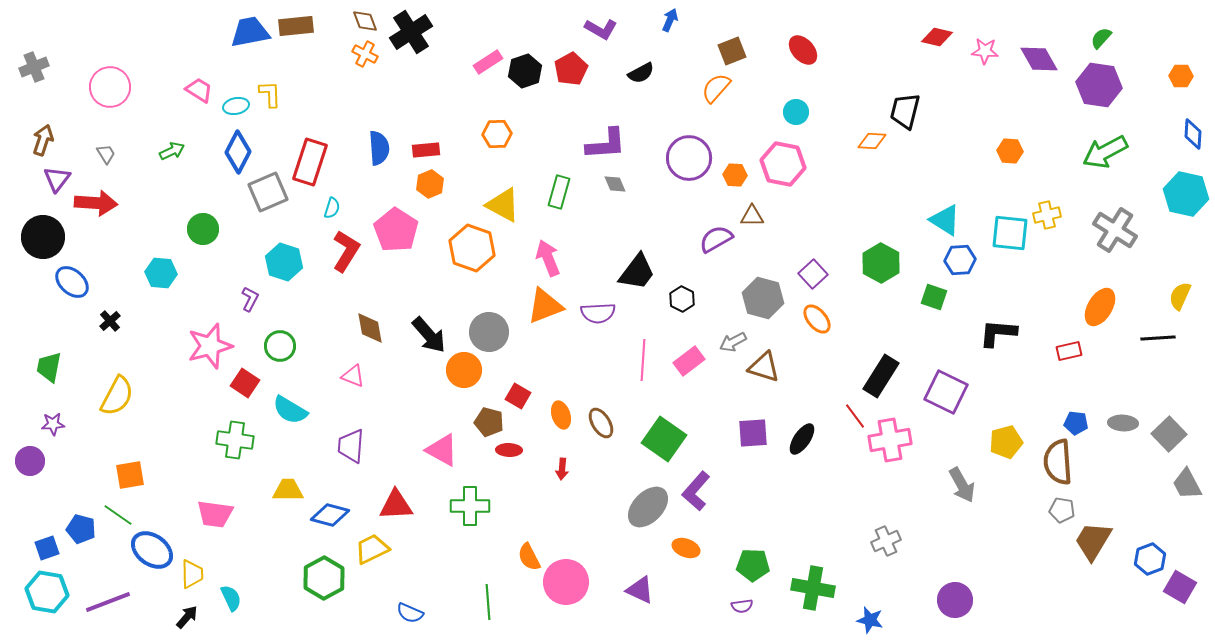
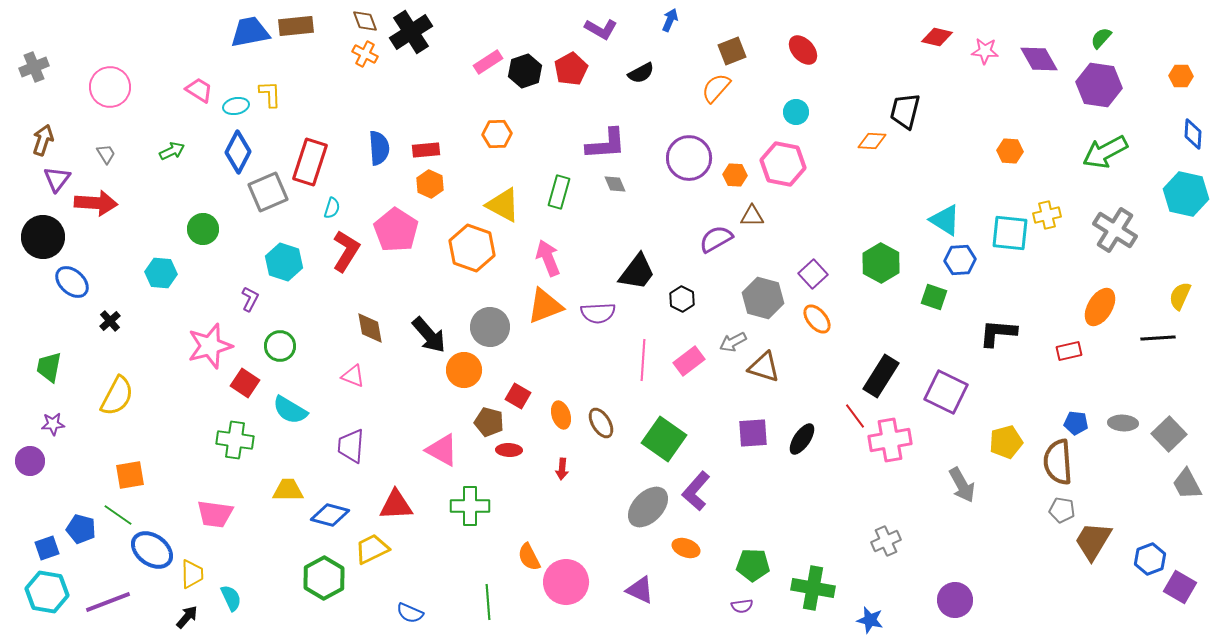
orange hexagon at (430, 184): rotated 12 degrees counterclockwise
gray circle at (489, 332): moved 1 px right, 5 px up
